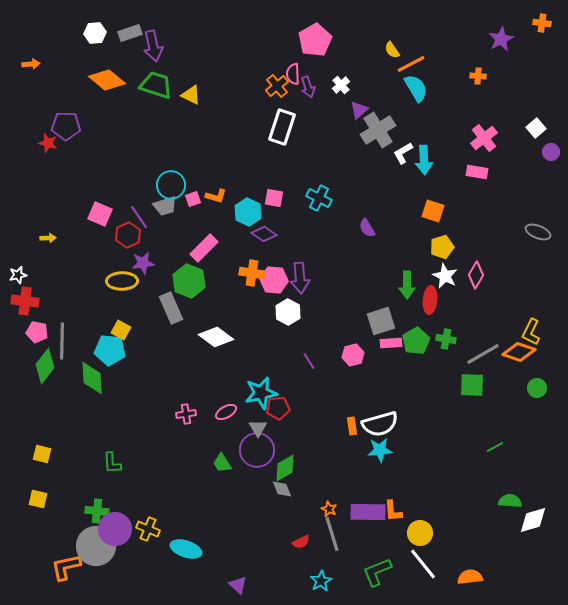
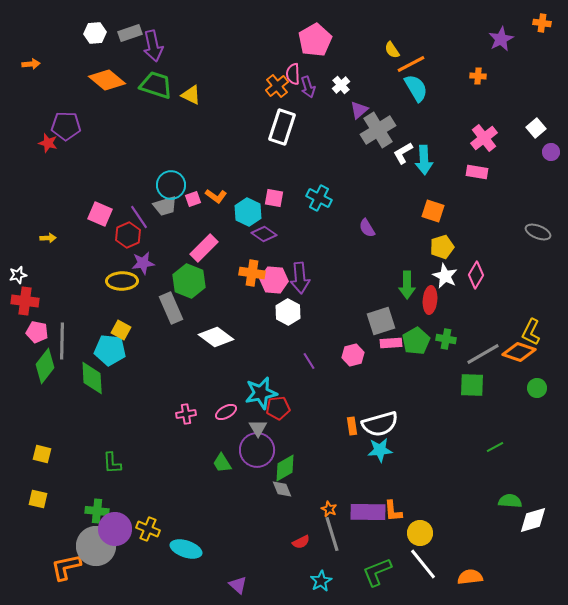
orange L-shape at (216, 196): rotated 20 degrees clockwise
